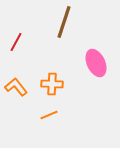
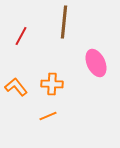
brown line: rotated 12 degrees counterclockwise
red line: moved 5 px right, 6 px up
orange line: moved 1 px left, 1 px down
